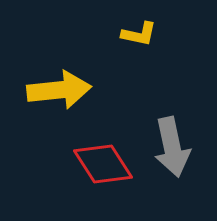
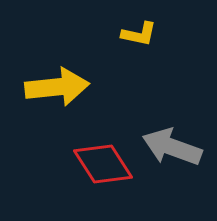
yellow arrow: moved 2 px left, 3 px up
gray arrow: rotated 122 degrees clockwise
